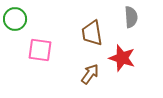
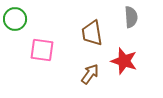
pink square: moved 2 px right
red star: moved 2 px right, 3 px down
